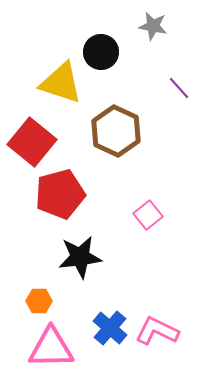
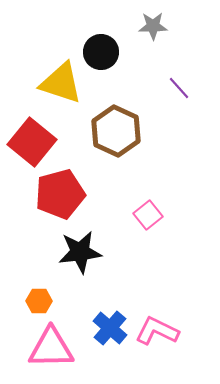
gray star: rotated 12 degrees counterclockwise
black star: moved 5 px up
